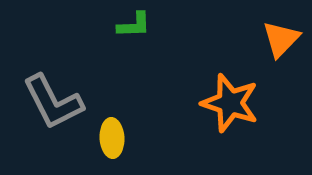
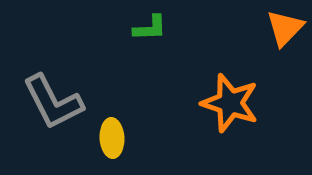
green L-shape: moved 16 px right, 3 px down
orange triangle: moved 4 px right, 11 px up
